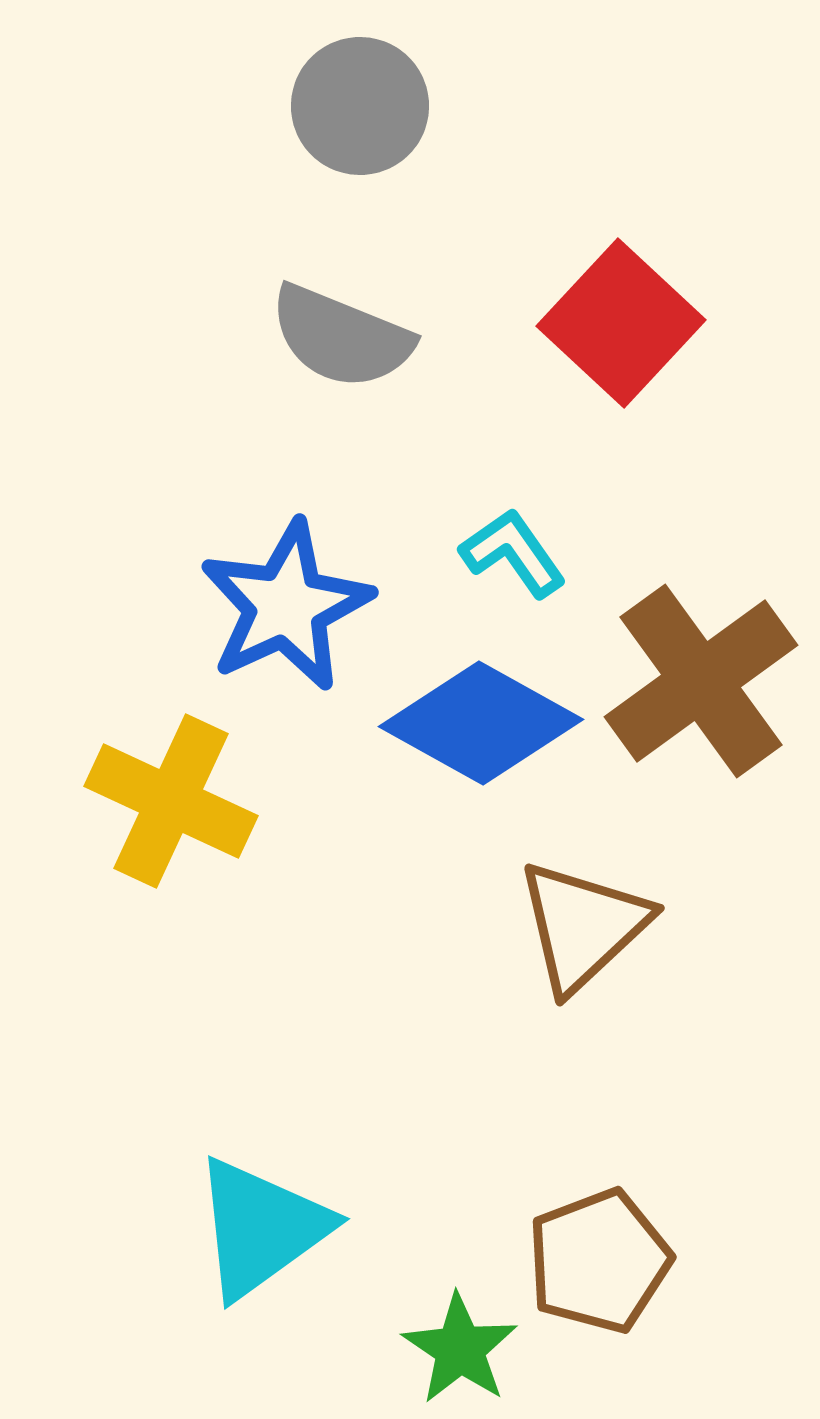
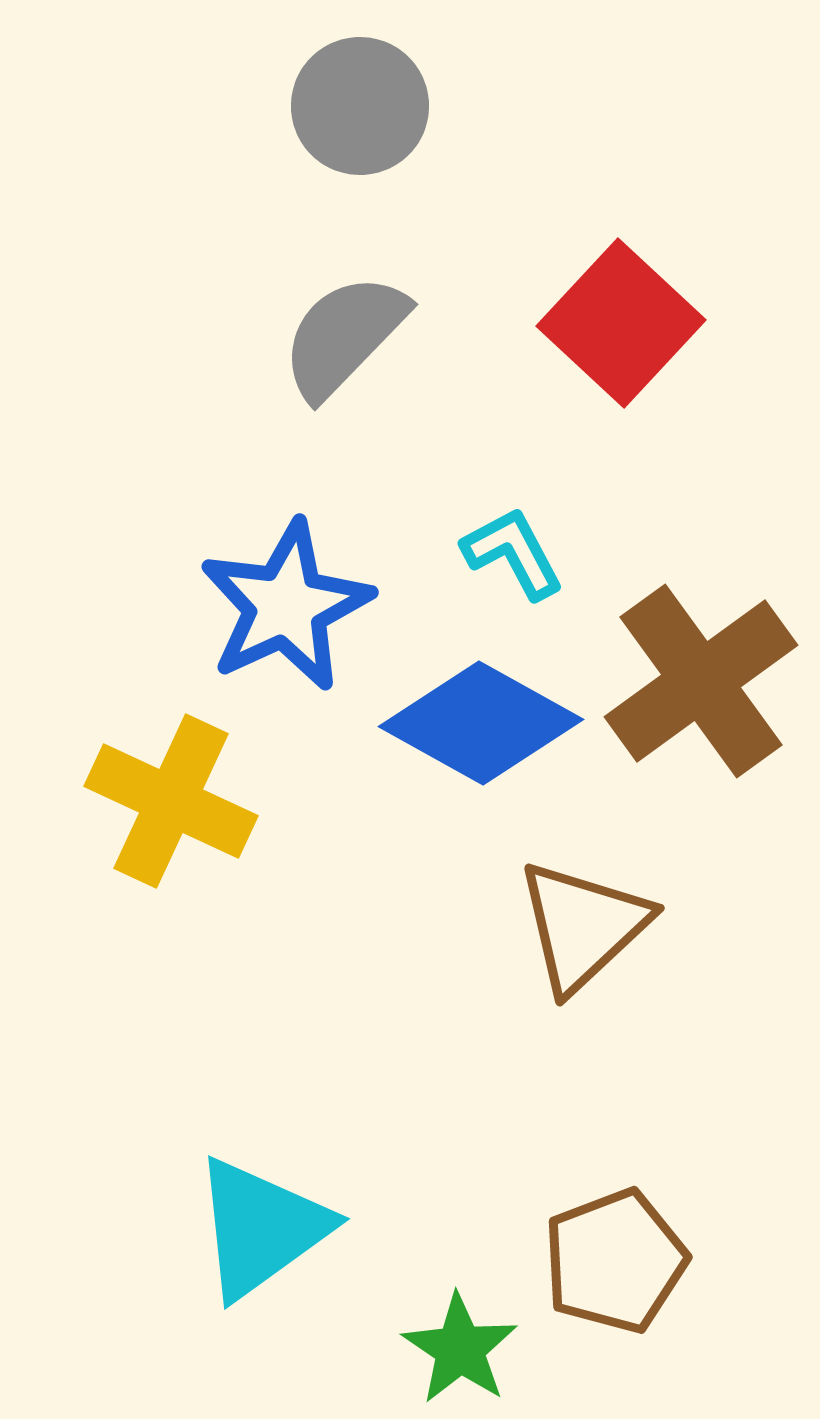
gray semicircle: moved 3 px right, 1 px up; rotated 112 degrees clockwise
cyan L-shape: rotated 7 degrees clockwise
brown pentagon: moved 16 px right
